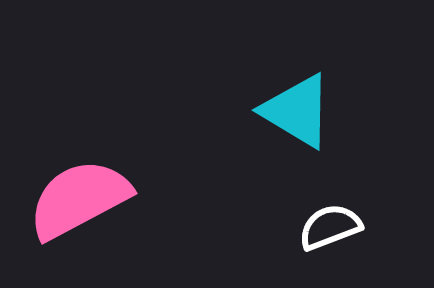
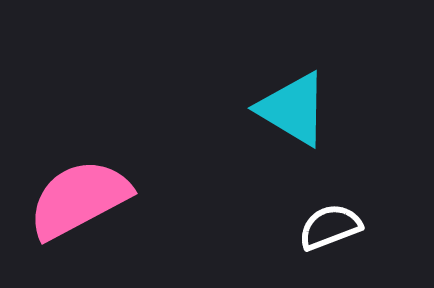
cyan triangle: moved 4 px left, 2 px up
